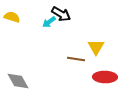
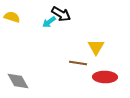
brown line: moved 2 px right, 4 px down
